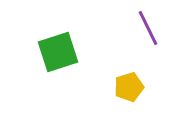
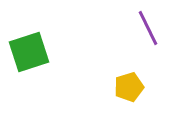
green square: moved 29 px left
